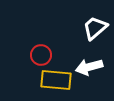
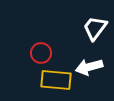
white trapezoid: rotated 12 degrees counterclockwise
red circle: moved 2 px up
